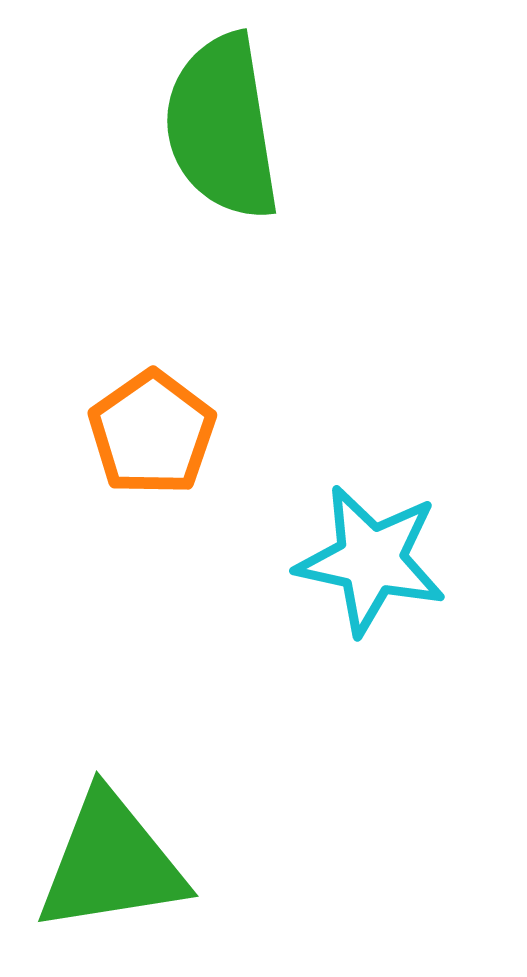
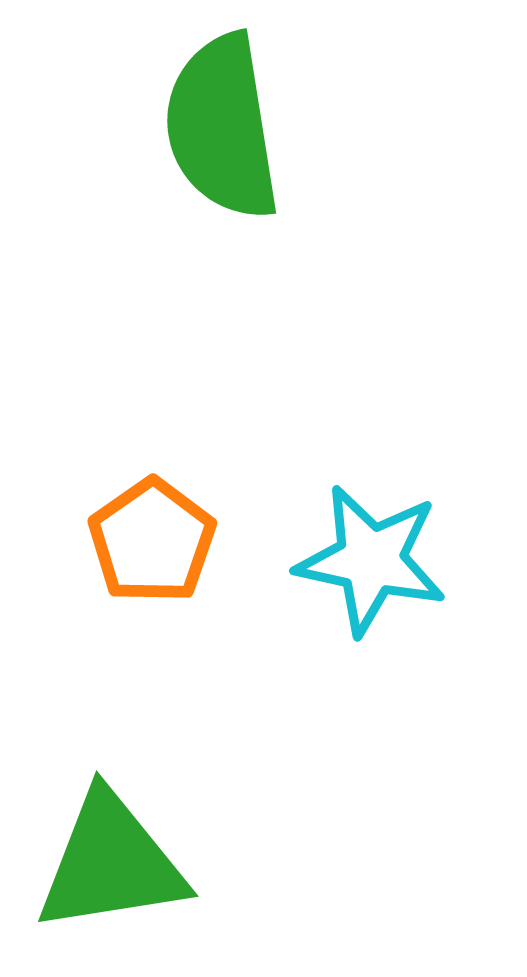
orange pentagon: moved 108 px down
